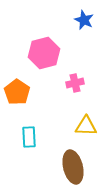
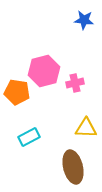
blue star: rotated 18 degrees counterclockwise
pink hexagon: moved 18 px down
orange pentagon: rotated 25 degrees counterclockwise
yellow triangle: moved 2 px down
cyan rectangle: rotated 65 degrees clockwise
